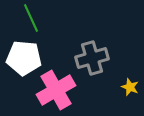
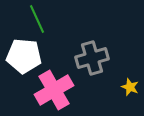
green line: moved 6 px right, 1 px down
white pentagon: moved 2 px up
pink cross: moved 2 px left
